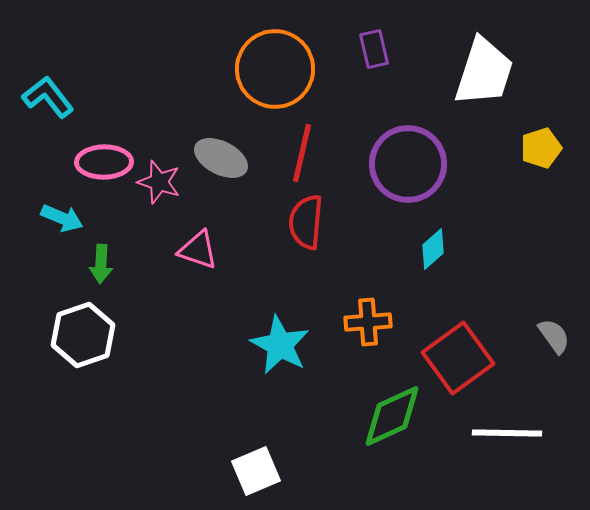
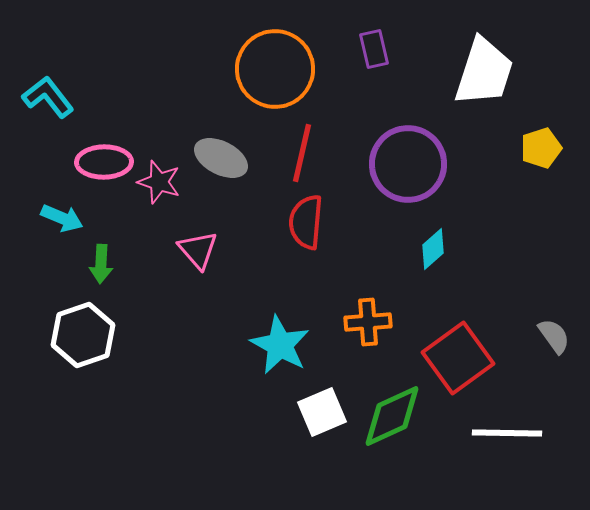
pink triangle: rotated 30 degrees clockwise
white square: moved 66 px right, 59 px up
